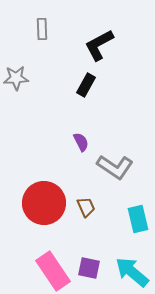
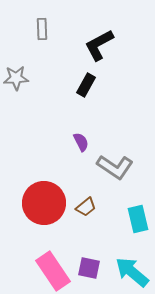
brown trapezoid: rotated 75 degrees clockwise
